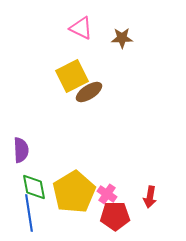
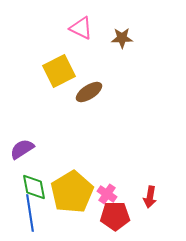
yellow square: moved 13 px left, 5 px up
purple semicircle: moved 1 px right, 1 px up; rotated 120 degrees counterclockwise
yellow pentagon: moved 2 px left
blue line: moved 1 px right
